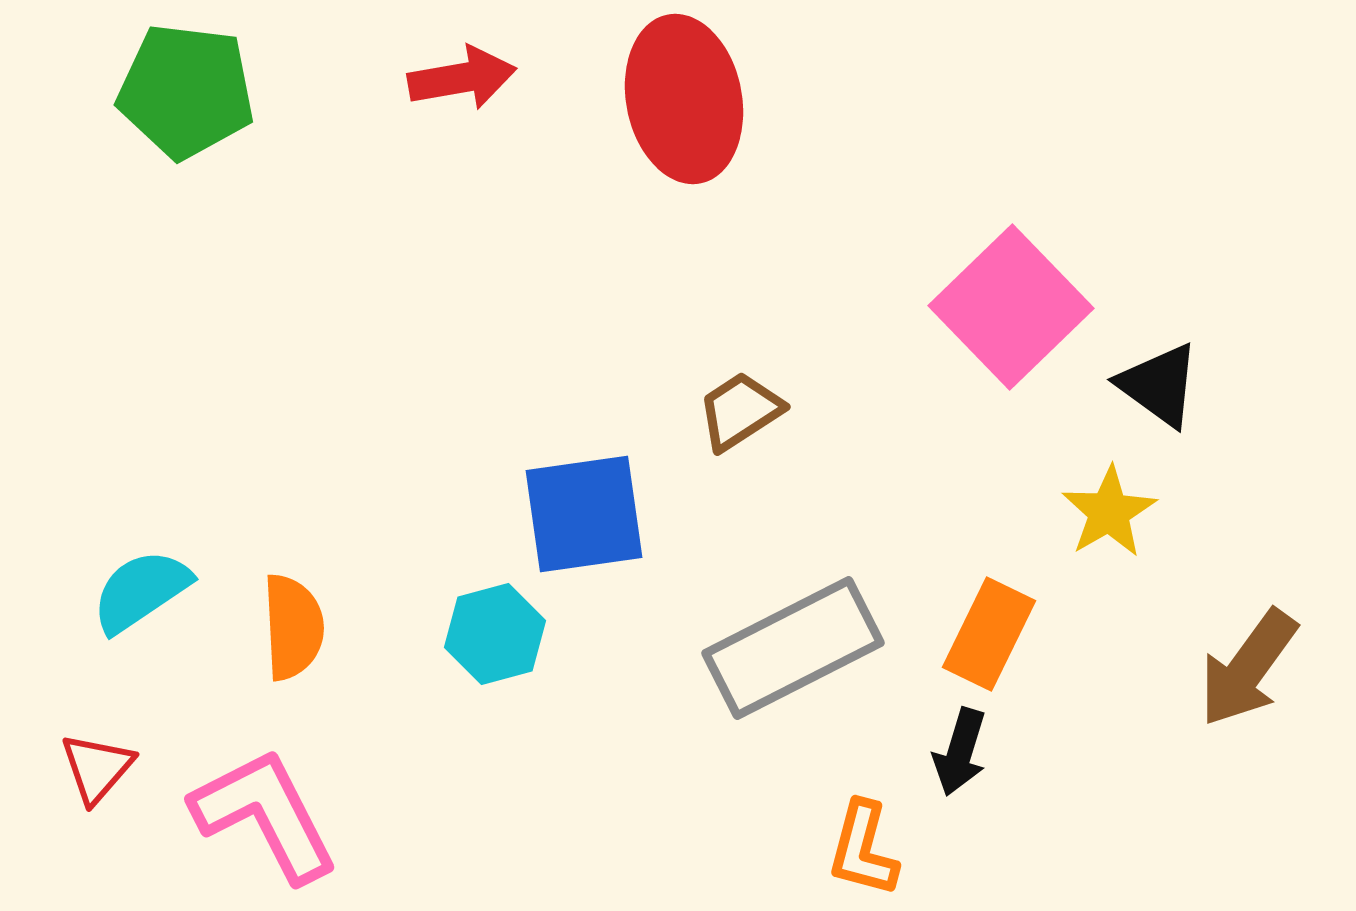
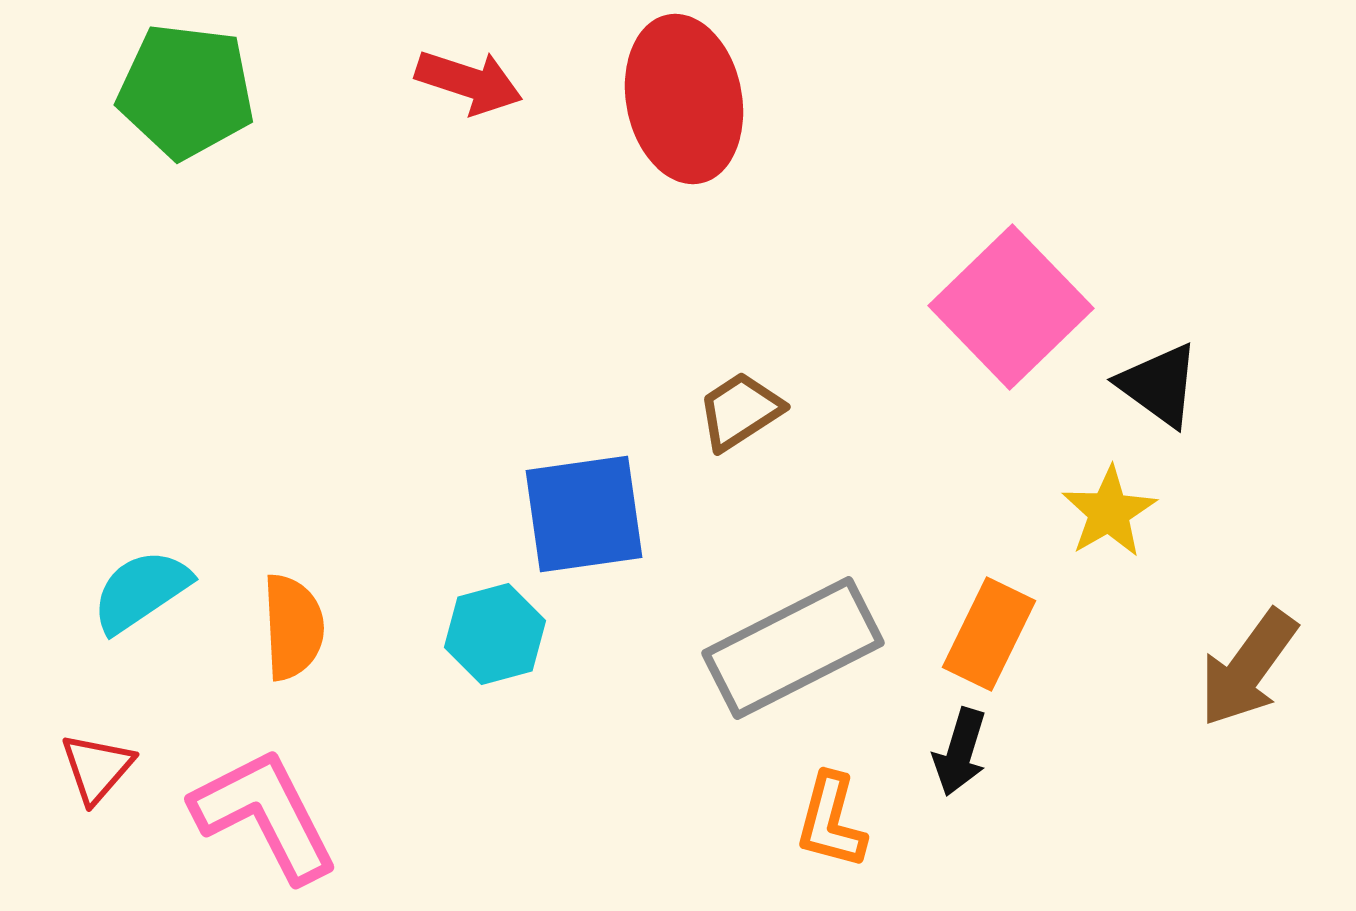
red arrow: moved 7 px right, 4 px down; rotated 28 degrees clockwise
orange L-shape: moved 32 px left, 28 px up
